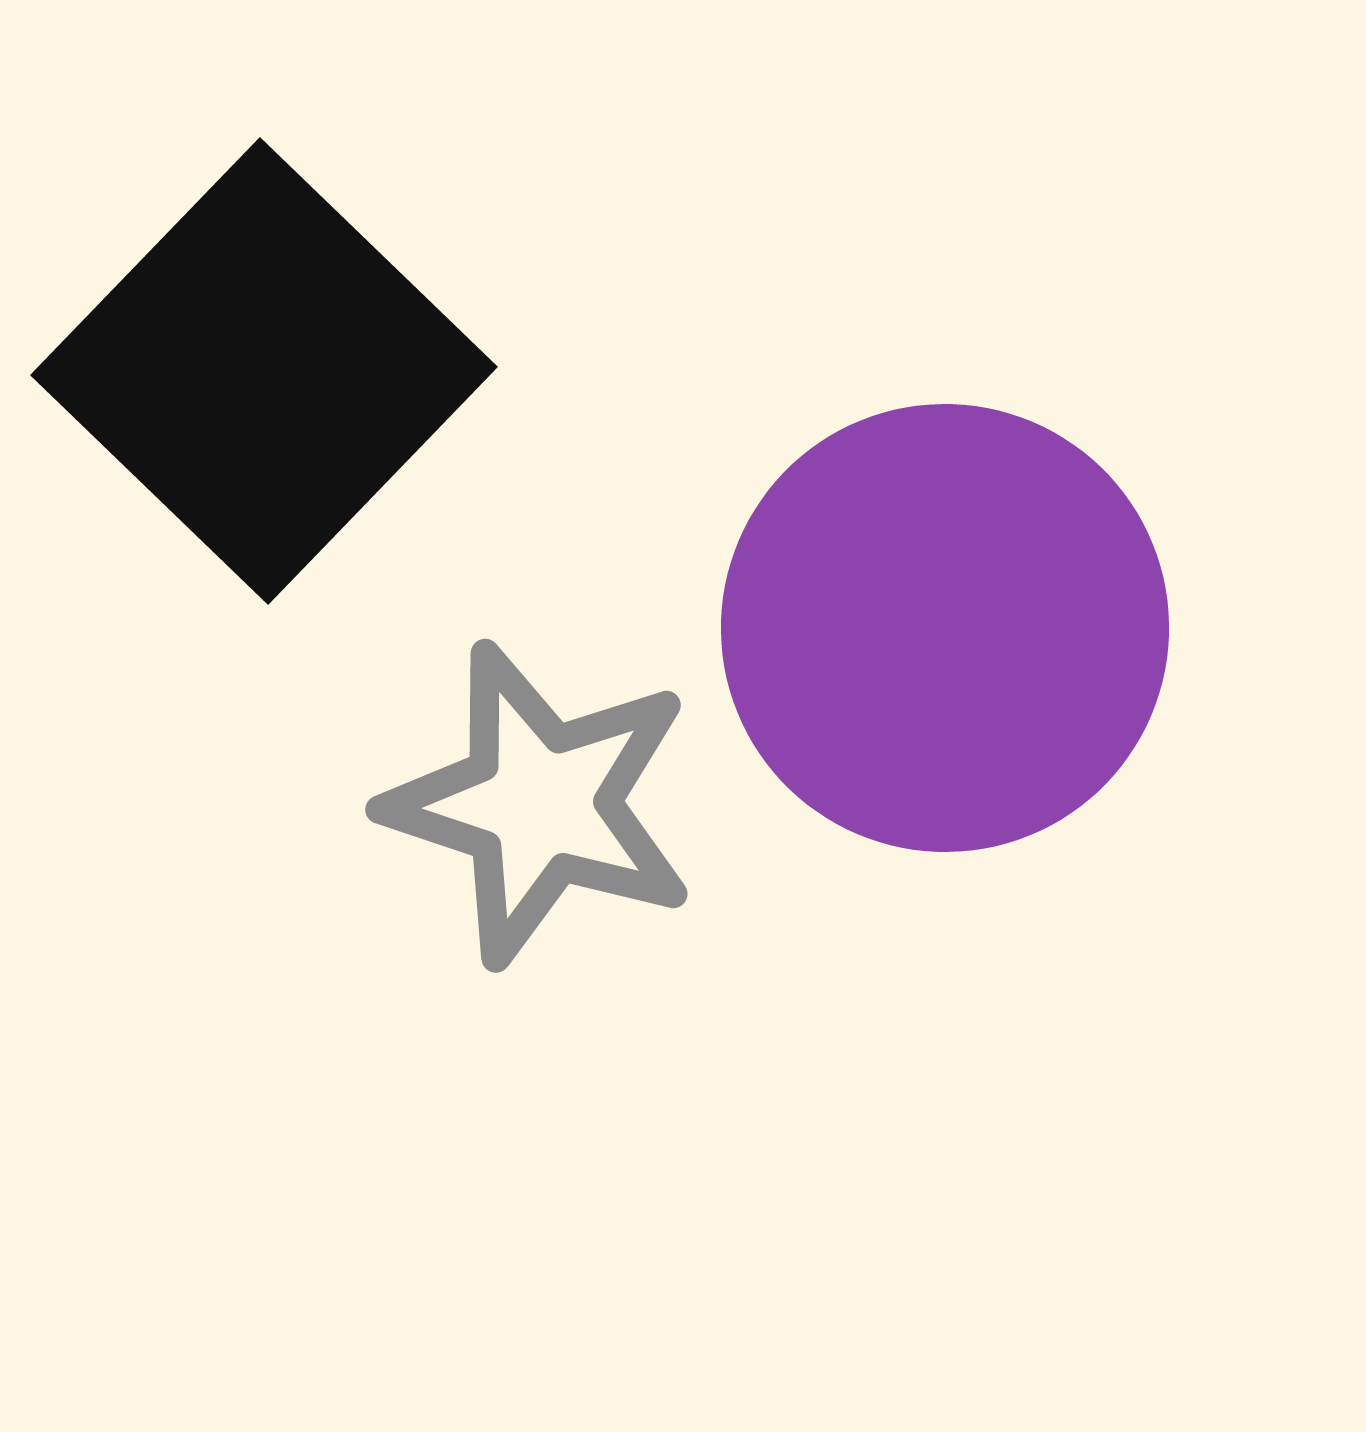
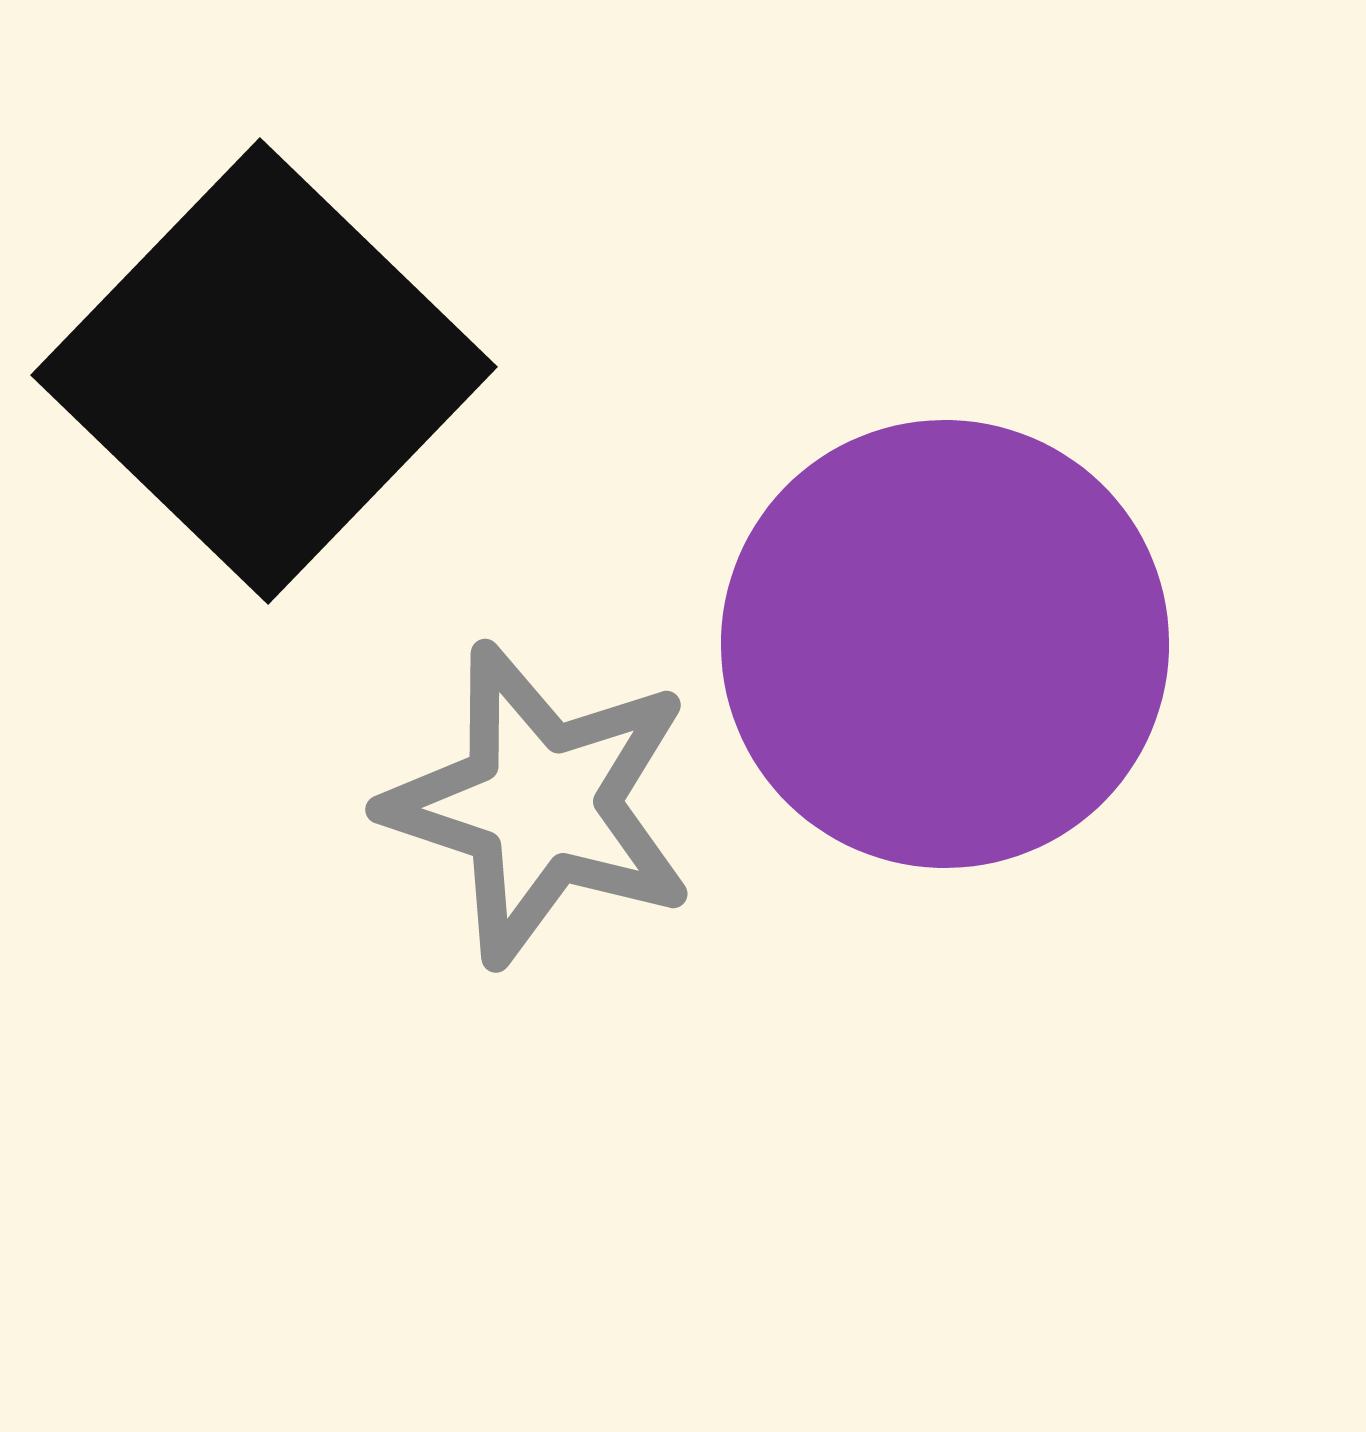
purple circle: moved 16 px down
